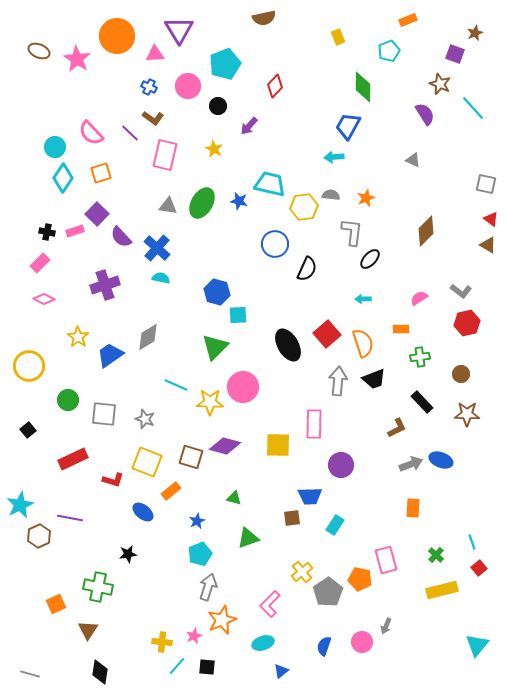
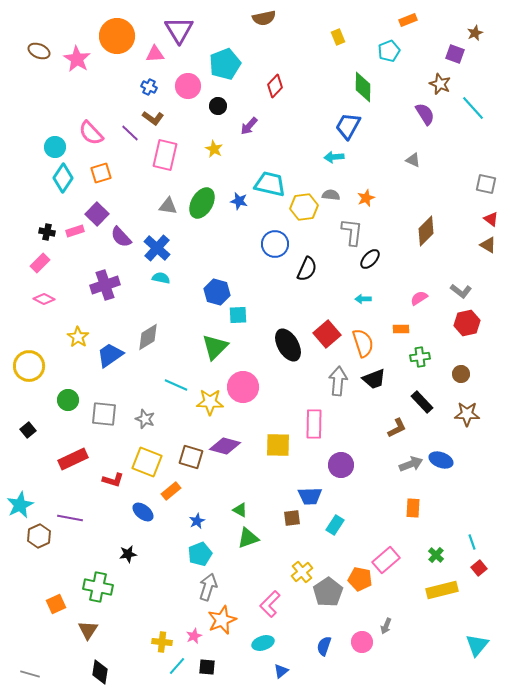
green triangle at (234, 498): moved 6 px right, 12 px down; rotated 14 degrees clockwise
pink rectangle at (386, 560): rotated 64 degrees clockwise
